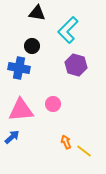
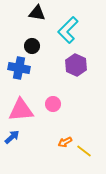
purple hexagon: rotated 10 degrees clockwise
orange arrow: moved 1 px left; rotated 96 degrees counterclockwise
